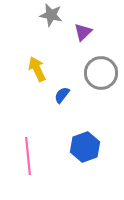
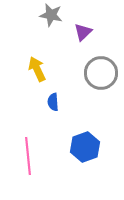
blue semicircle: moved 9 px left, 7 px down; rotated 42 degrees counterclockwise
